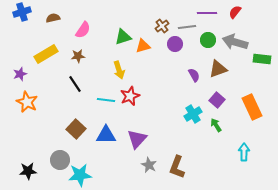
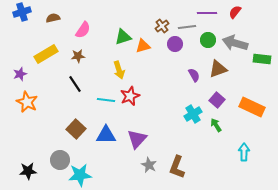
gray arrow: moved 1 px down
orange rectangle: rotated 40 degrees counterclockwise
